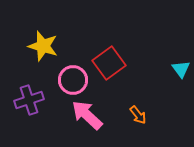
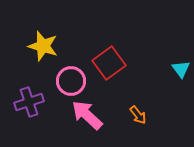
pink circle: moved 2 px left, 1 px down
purple cross: moved 2 px down
